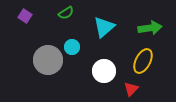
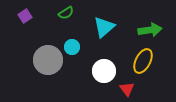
purple square: rotated 24 degrees clockwise
green arrow: moved 2 px down
red triangle: moved 4 px left; rotated 21 degrees counterclockwise
